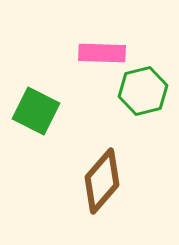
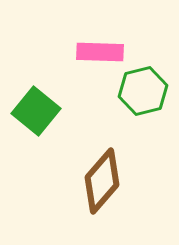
pink rectangle: moved 2 px left, 1 px up
green square: rotated 12 degrees clockwise
